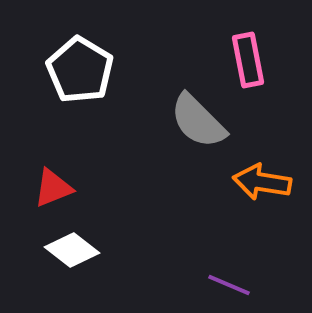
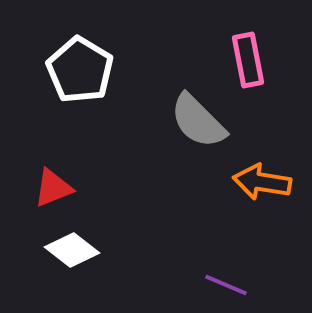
purple line: moved 3 px left
